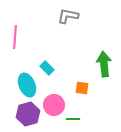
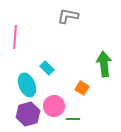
orange square: rotated 24 degrees clockwise
pink circle: moved 1 px down
